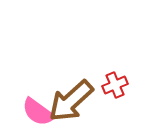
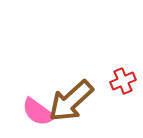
red cross: moved 8 px right, 4 px up
